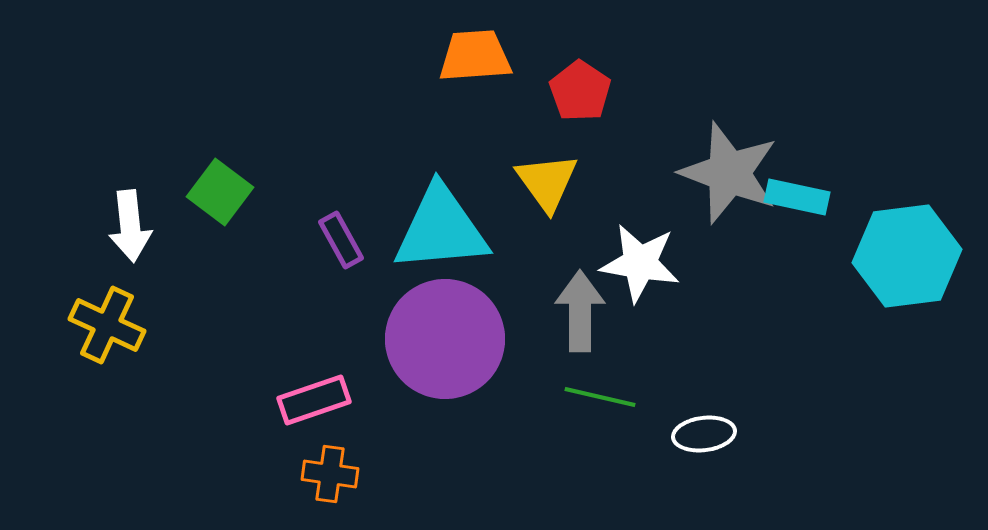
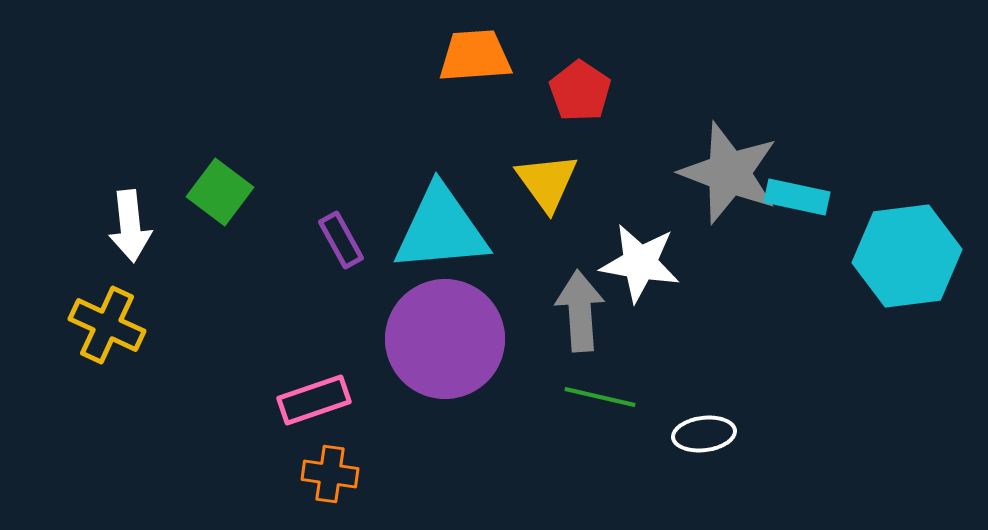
gray arrow: rotated 4 degrees counterclockwise
